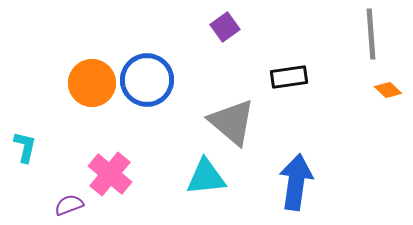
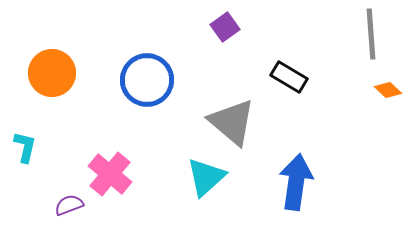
black rectangle: rotated 39 degrees clockwise
orange circle: moved 40 px left, 10 px up
cyan triangle: rotated 36 degrees counterclockwise
